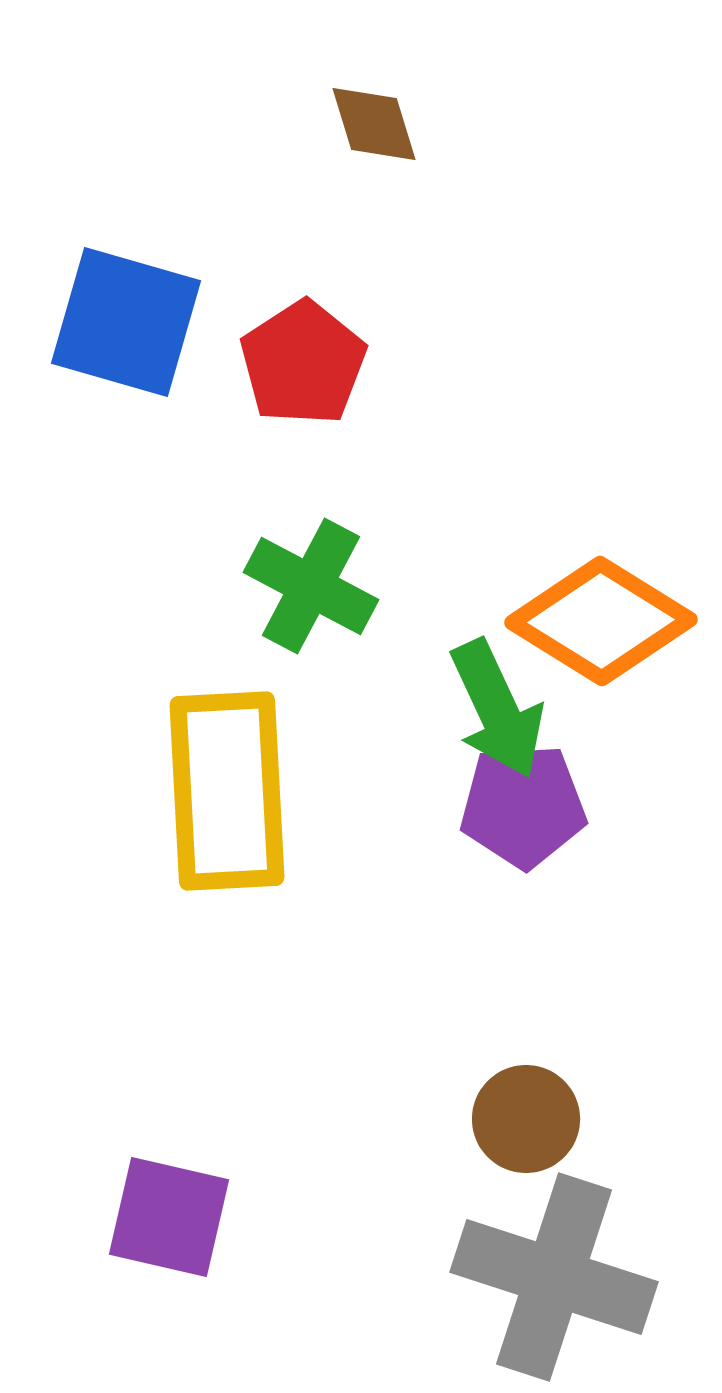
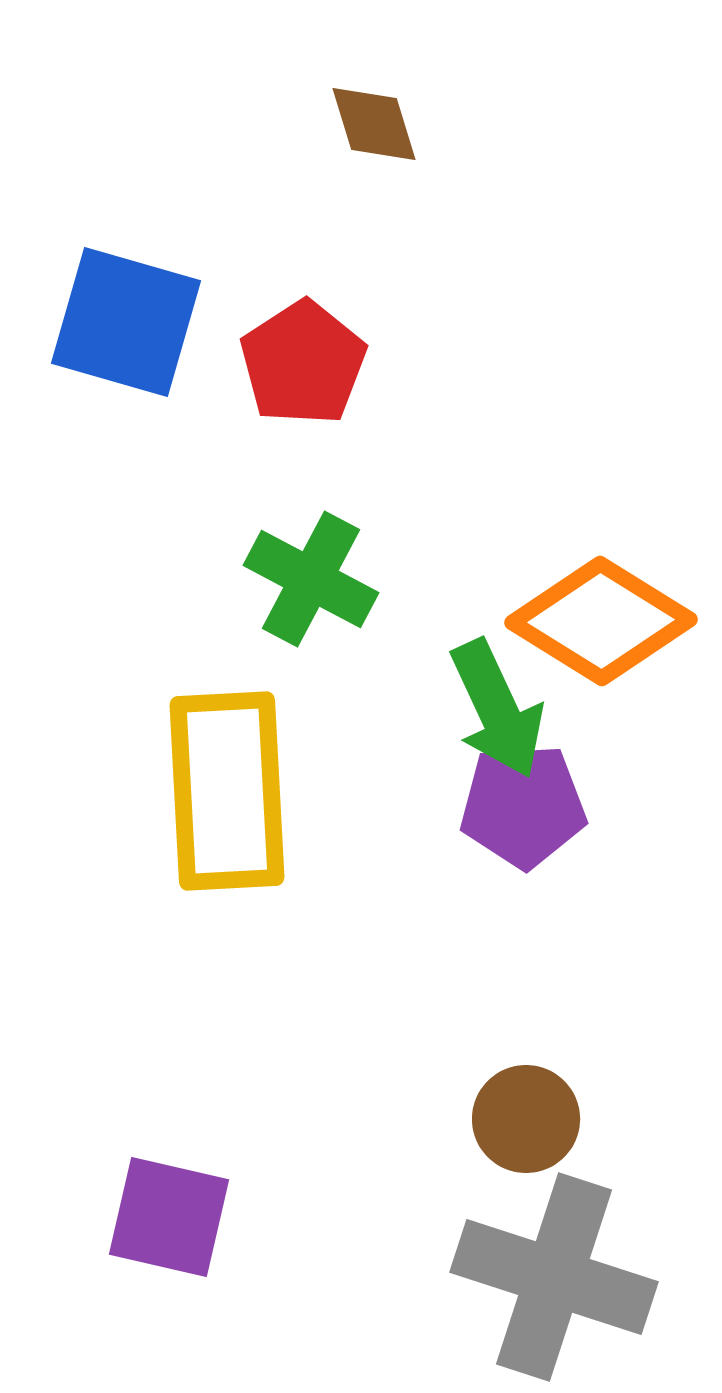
green cross: moved 7 px up
